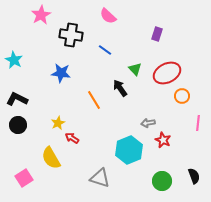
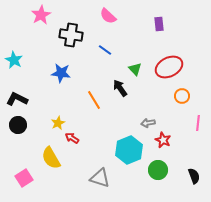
purple rectangle: moved 2 px right, 10 px up; rotated 24 degrees counterclockwise
red ellipse: moved 2 px right, 6 px up
green circle: moved 4 px left, 11 px up
